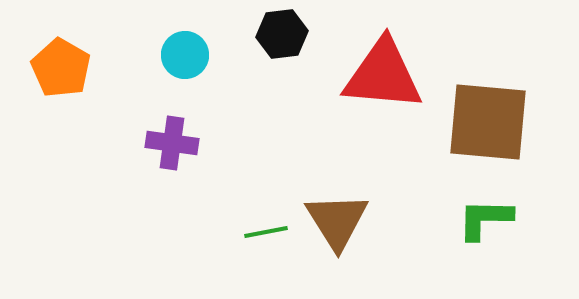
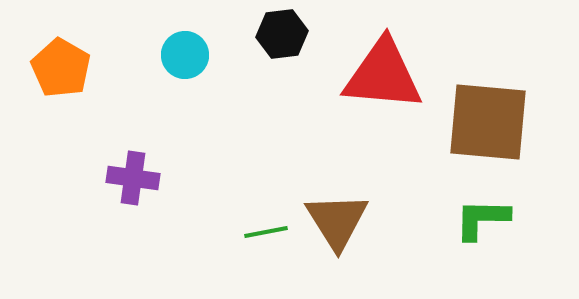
purple cross: moved 39 px left, 35 px down
green L-shape: moved 3 px left
